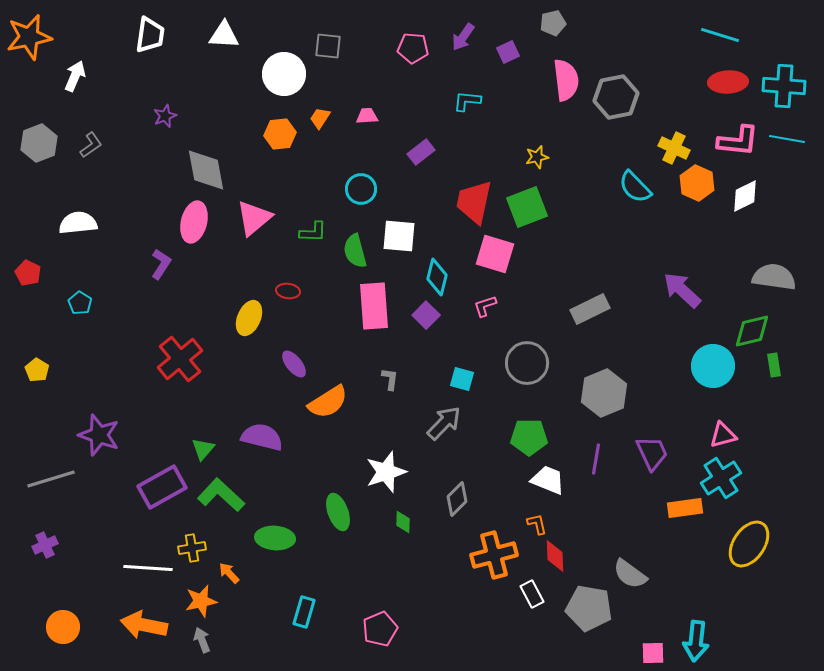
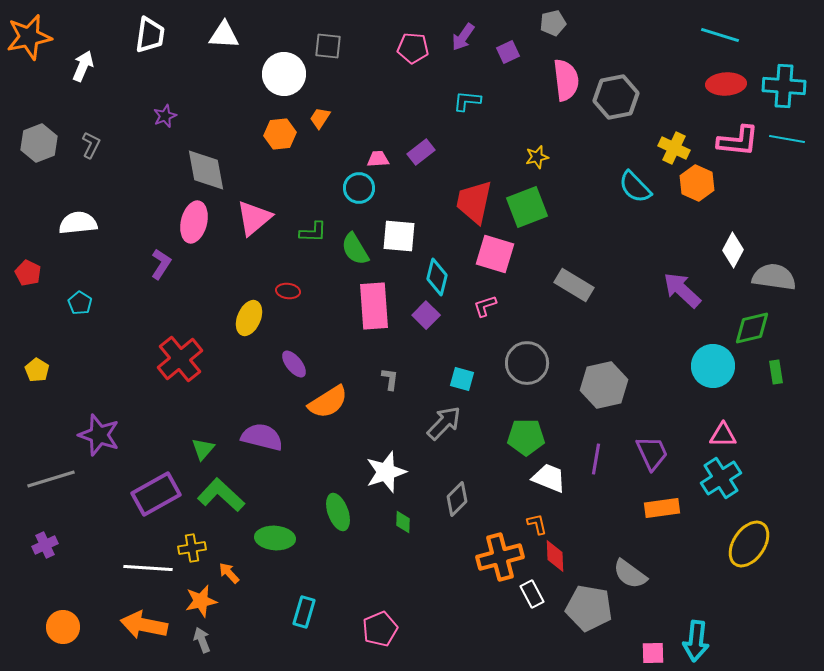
white arrow at (75, 76): moved 8 px right, 10 px up
red ellipse at (728, 82): moved 2 px left, 2 px down
pink trapezoid at (367, 116): moved 11 px right, 43 px down
gray L-shape at (91, 145): rotated 28 degrees counterclockwise
cyan circle at (361, 189): moved 2 px left, 1 px up
white diamond at (745, 196): moved 12 px left, 54 px down; rotated 36 degrees counterclockwise
green semicircle at (355, 251): moved 2 px up; rotated 16 degrees counterclockwise
gray rectangle at (590, 309): moved 16 px left, 24 px up; rotated 57 degrees clockwise
green diamond at (752, 331): moved 3 px up
green rectangle at (774, 365): moved 2 px right, 7 px down
gray hexagon at (604, 393): moved 8 px up; rotated 9 degrees clockwise
pink triangle at (723, 435): rotated 16 degrees clockwise
green pentagon at (529, 437): moved 3 px left
white trapezoid at (548, 480): moved 1 px right, 2 px up
purple rectangle at (162, 487): moved 6 px left, 7 px down
orange rectangle at (685, 508): moved 23 px left
orange cross at (494, 555): moved 6 px right, 2 px down
